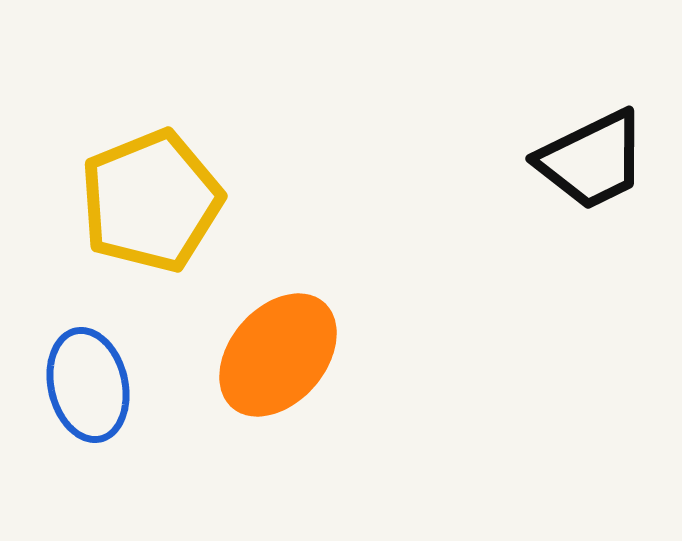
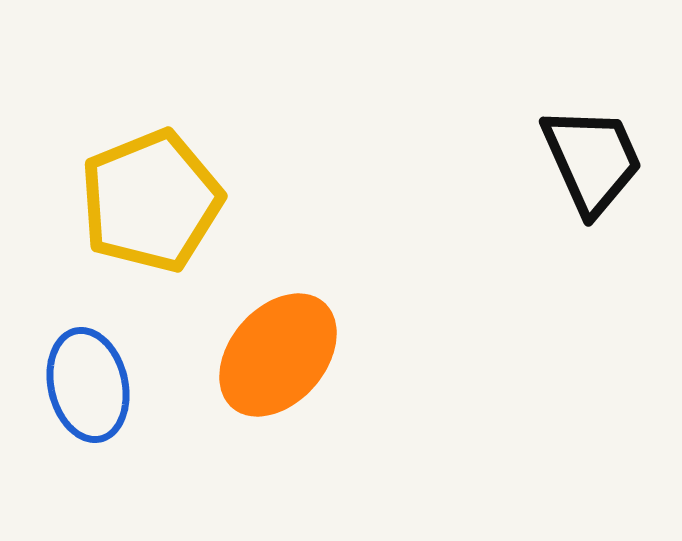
black trapezoid: rotated 88 degrees counterclockwise
